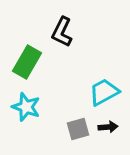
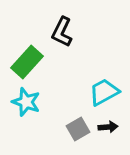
green rectangle: rotated 12 degrees clockwise
cyan star: moved 5 px up
gray square: rotated 15 degrees counterclockwise
